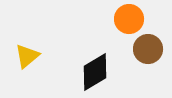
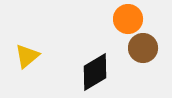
orange circle: moved 1 px left
brown circle: moved 5 px left, 1 px up
